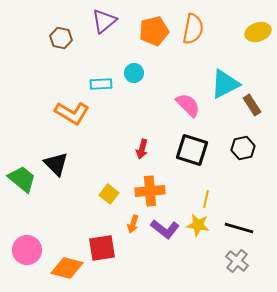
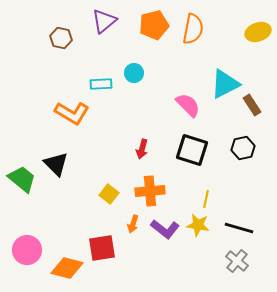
orange pentagon: moved 6 px up
